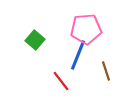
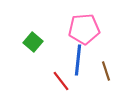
pink pentagon: moved 2 px left
green square: moved 2 px left, 2 px down
blue line: moved 5 px down; rotated 16 degrees counterclockwise
